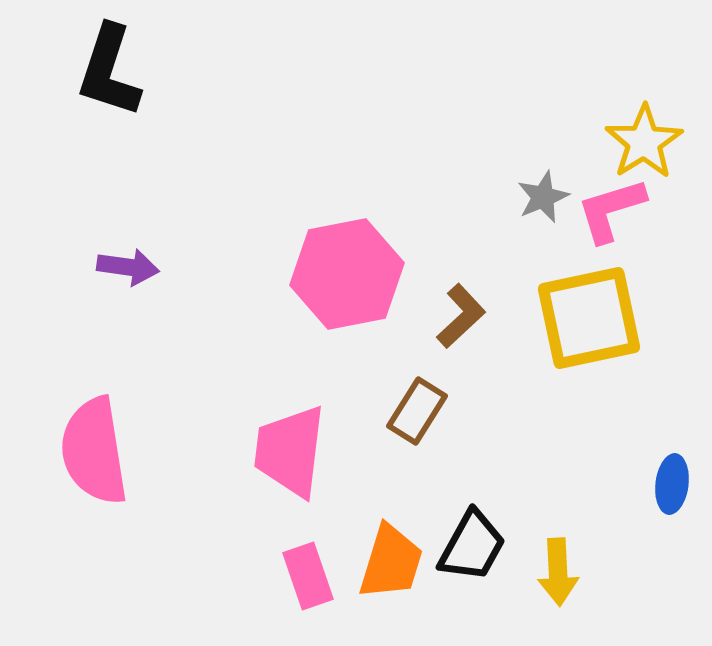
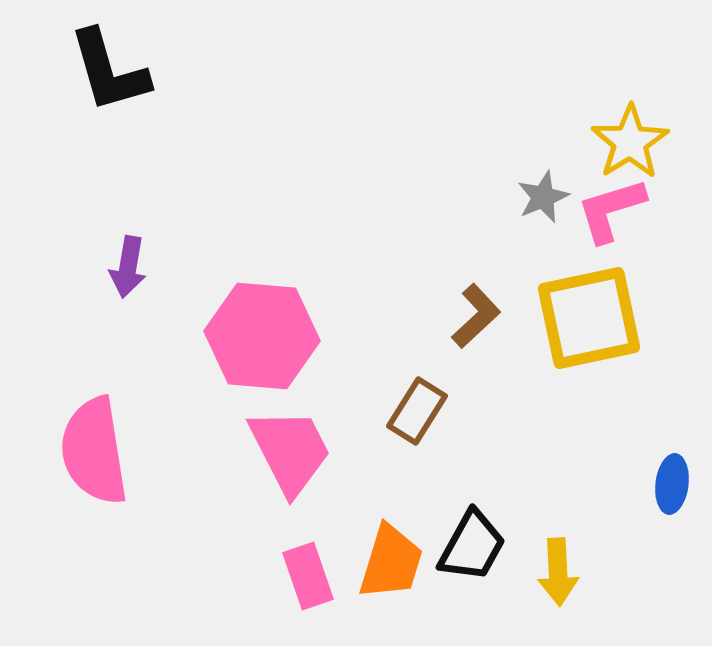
black L-shape: rotated 34 degrees counterclockwise
yellow star: moved 14 px left
purple arrow: rotated 92 degrees clockwise
pink hexagon: moved 85 px left, 62 px down; rotated 16 degrees clockwise
brown L-shape: moved 15 px right
pink trapezoid: rotated 146 degrees clockwise
